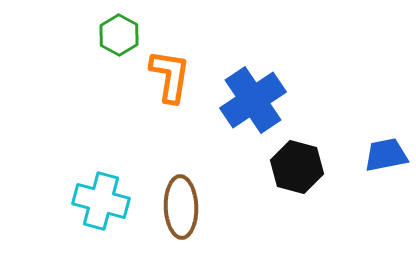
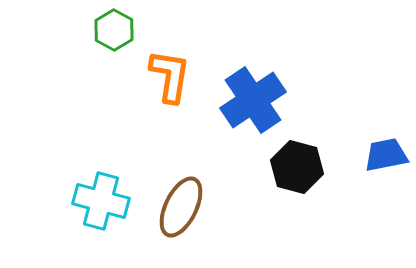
green hexagon: moved 5 px left, 5 px up
brown ellipse: rotated 28 degrees clockwise
